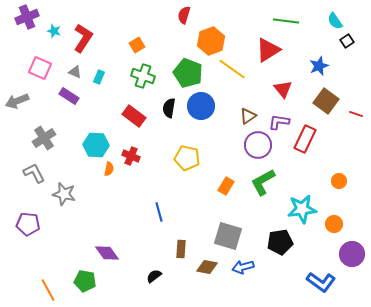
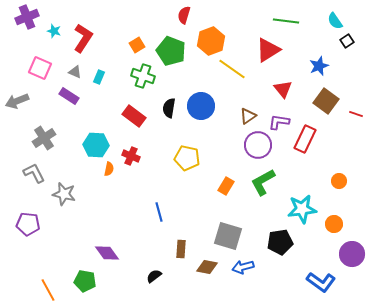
green pentagon at (188, 73): moved 17 px left, 22 px up
